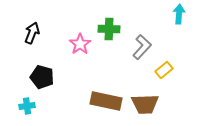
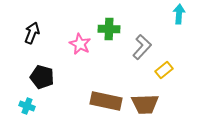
pink star: rotated 10 degrees counterclockwise
cyan cross: rotated 28 degrees clockwise
